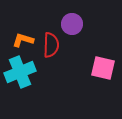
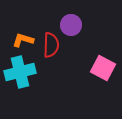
purple circle: moved 1 px left, 1 px down
pink square: rotated 15 degrees clockwise
cyan cross: rotated 8 degrees clockwise
